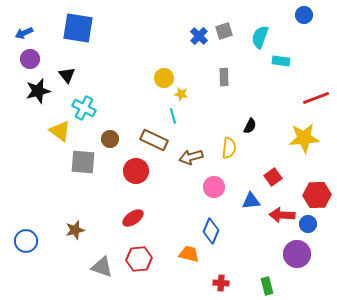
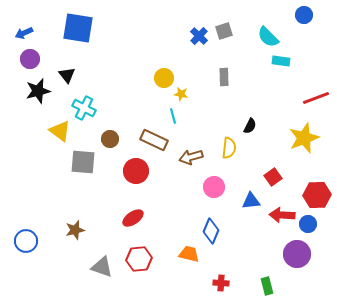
cyan semicircle at (260, 37): moved 8 px right; rotated 65 degrees counterclockwise
yellow star at (304, 138): rotated 16 degrees counterclockwise
